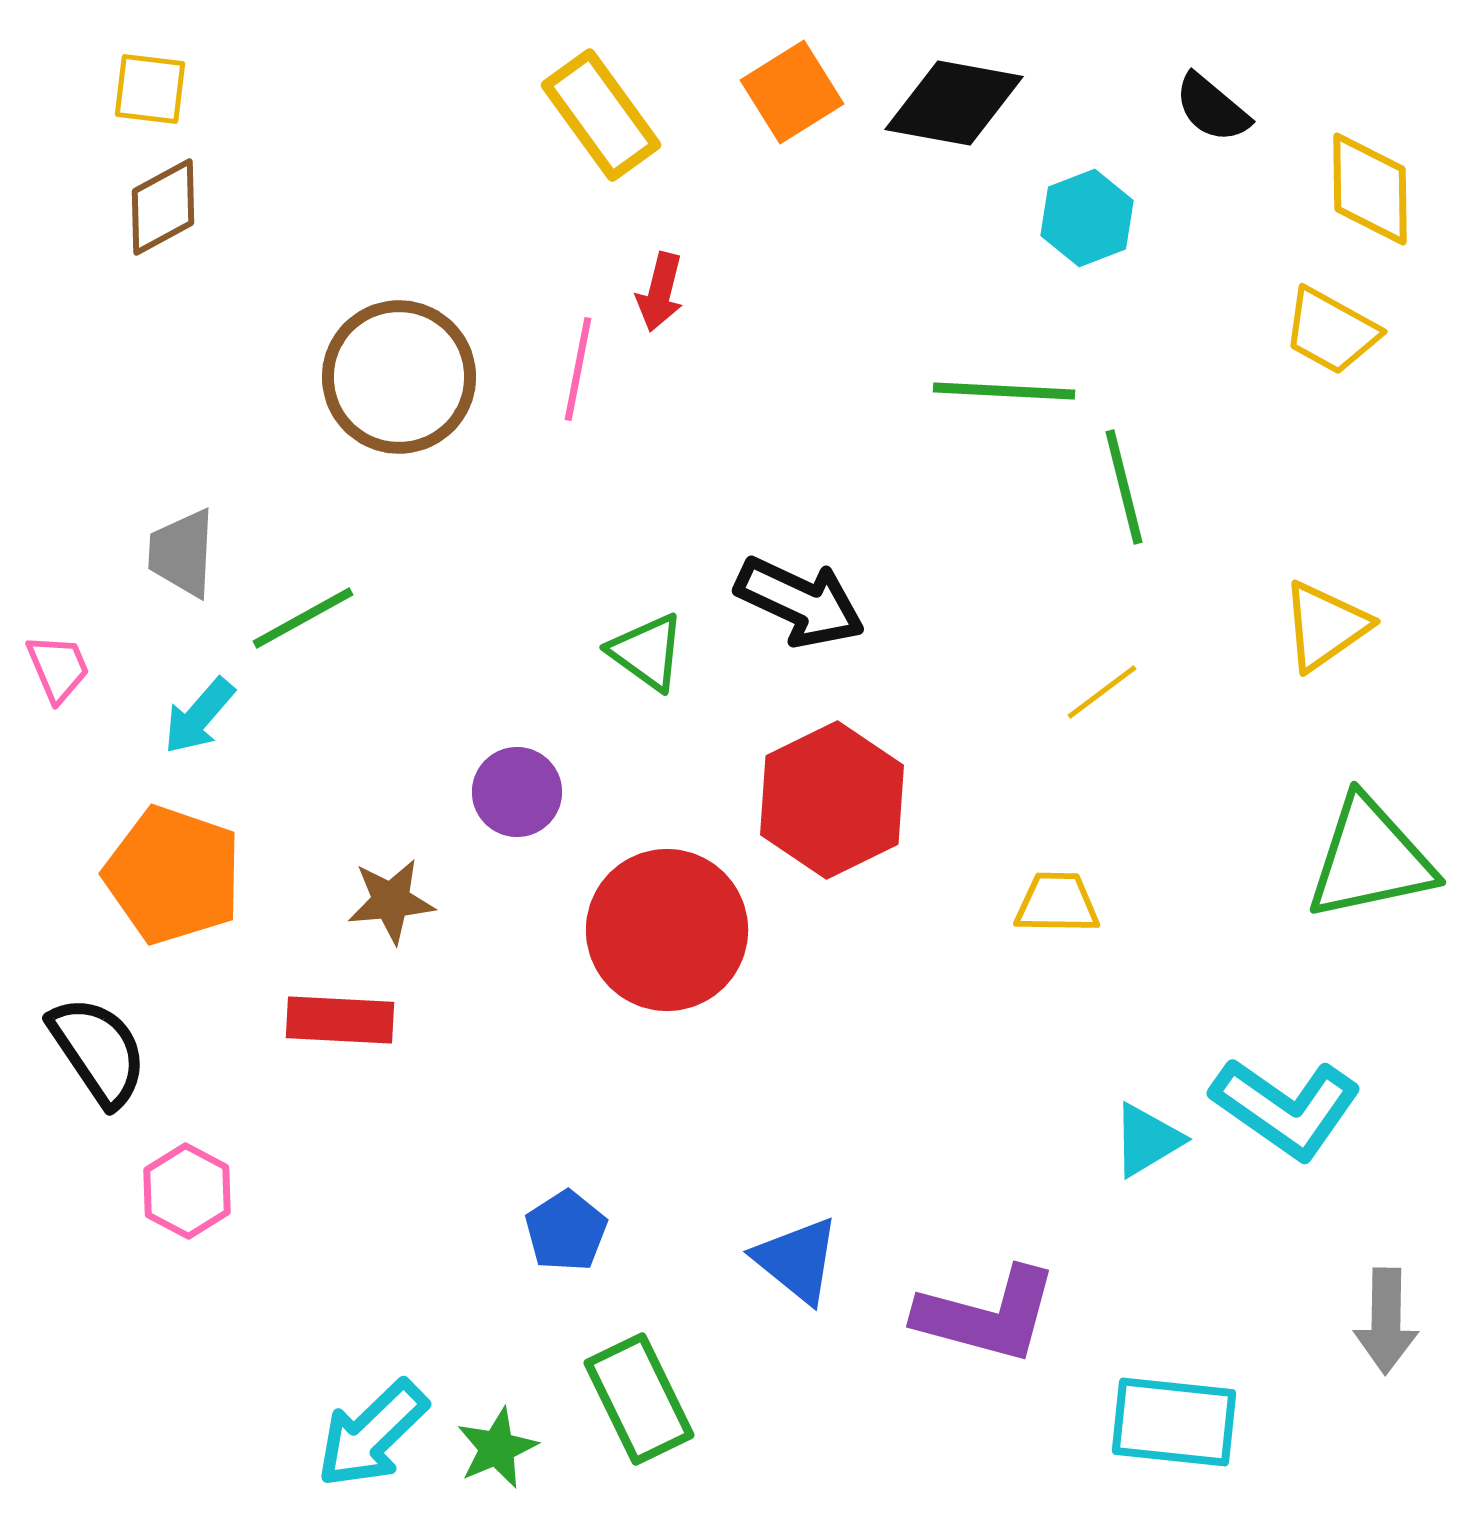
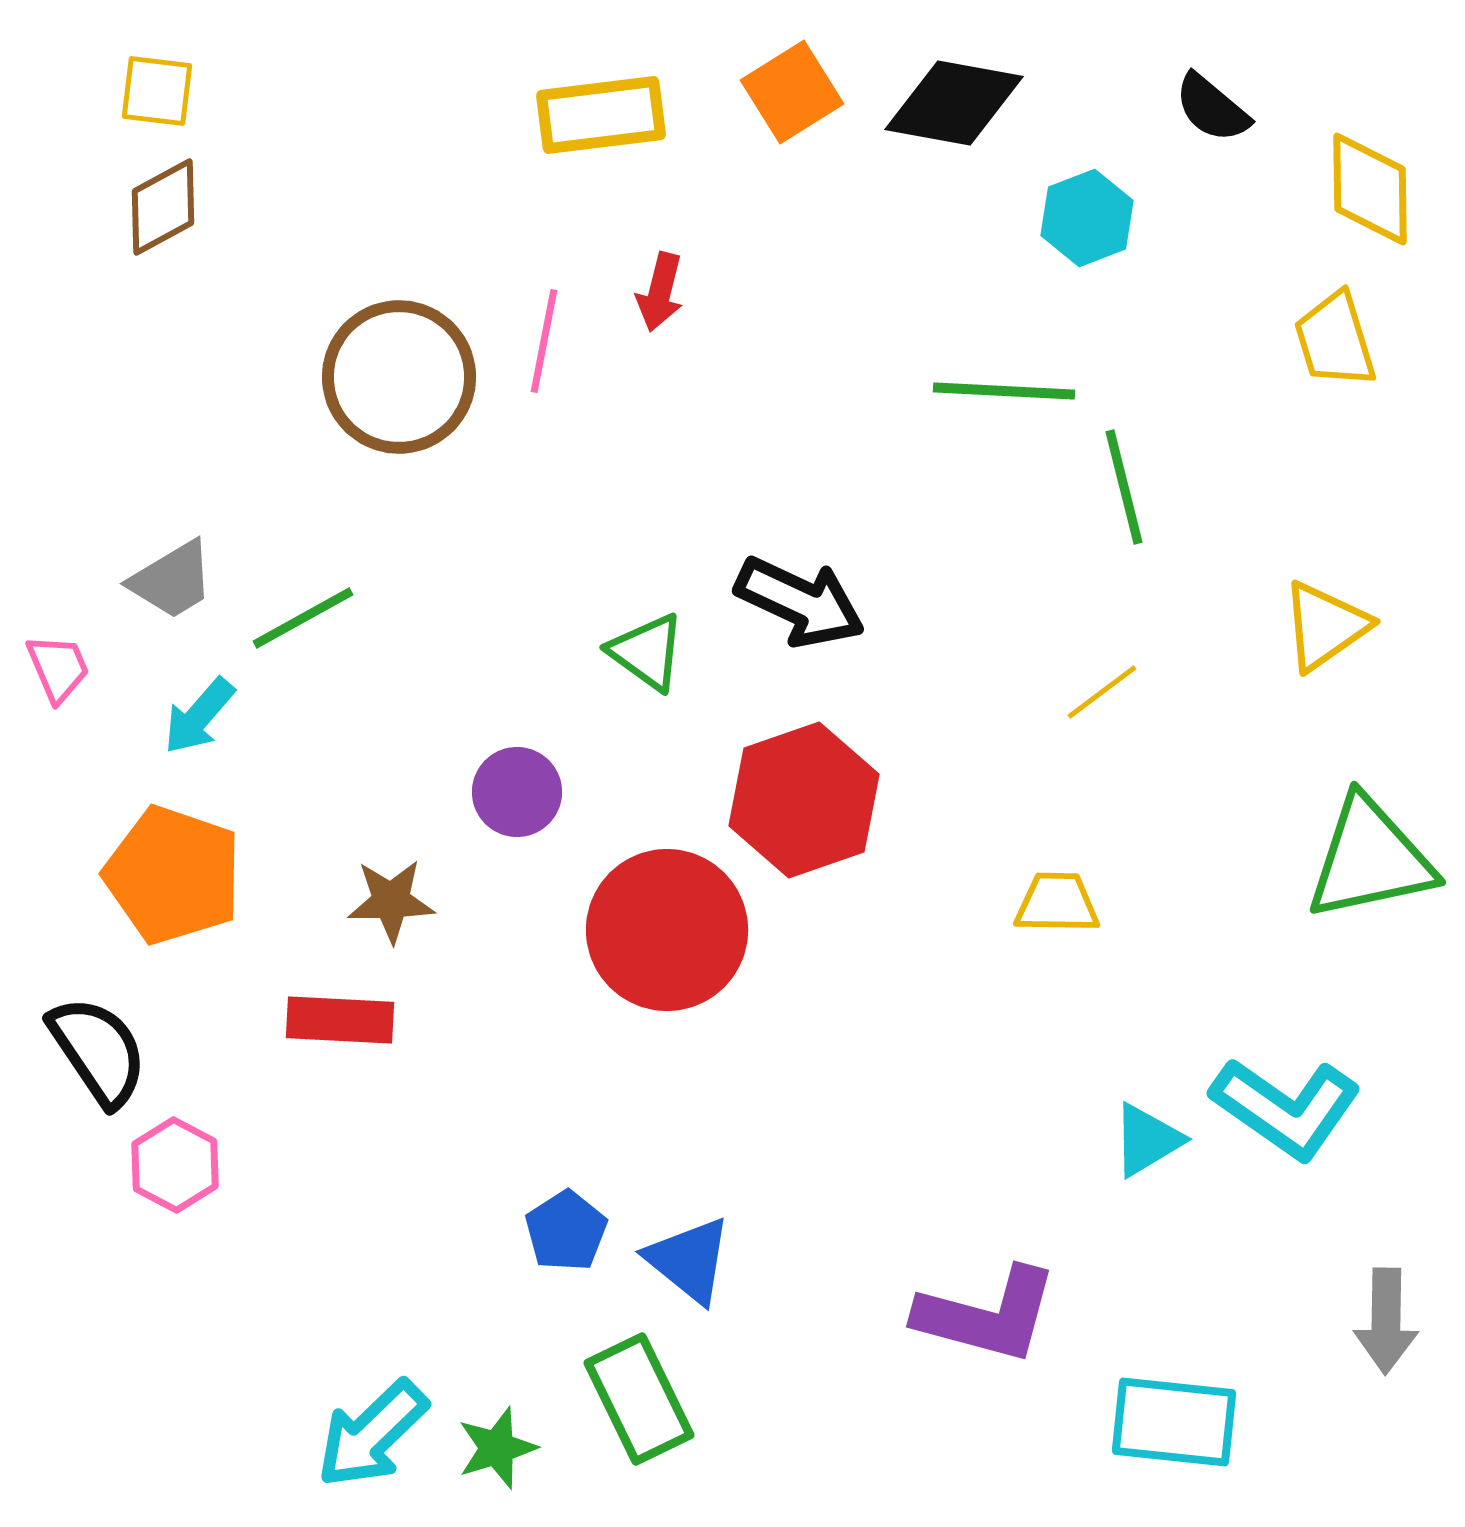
yellow square at (150, 89): moved 7 px right, 2 px down
yellow rectangle at (601, 115): rotated 61 degrees counterclockwise
yellow trapezoid at (1331, 331): moved 4 px right, 9 px down; rotated 44 degrees clockwise
pink line at (578, 369): moved 34 px left, 28 px up
gray trapezoid at (182, 553): moved 10 px left, 27 px down; rotated 124 degrees counterclockwise
red hexagon at (832, 800): moved 28 px left; rotated 7 degrees clockwise
brown star at (391, 901): rotated 4 degrees clockwise
pink hexagon at (187, 1191): moved 12 px left, 26 px up
blue triangle at (797, 1260): moved 108 px left
green star at (497, 1448): rotated 6 degrees clockwise
